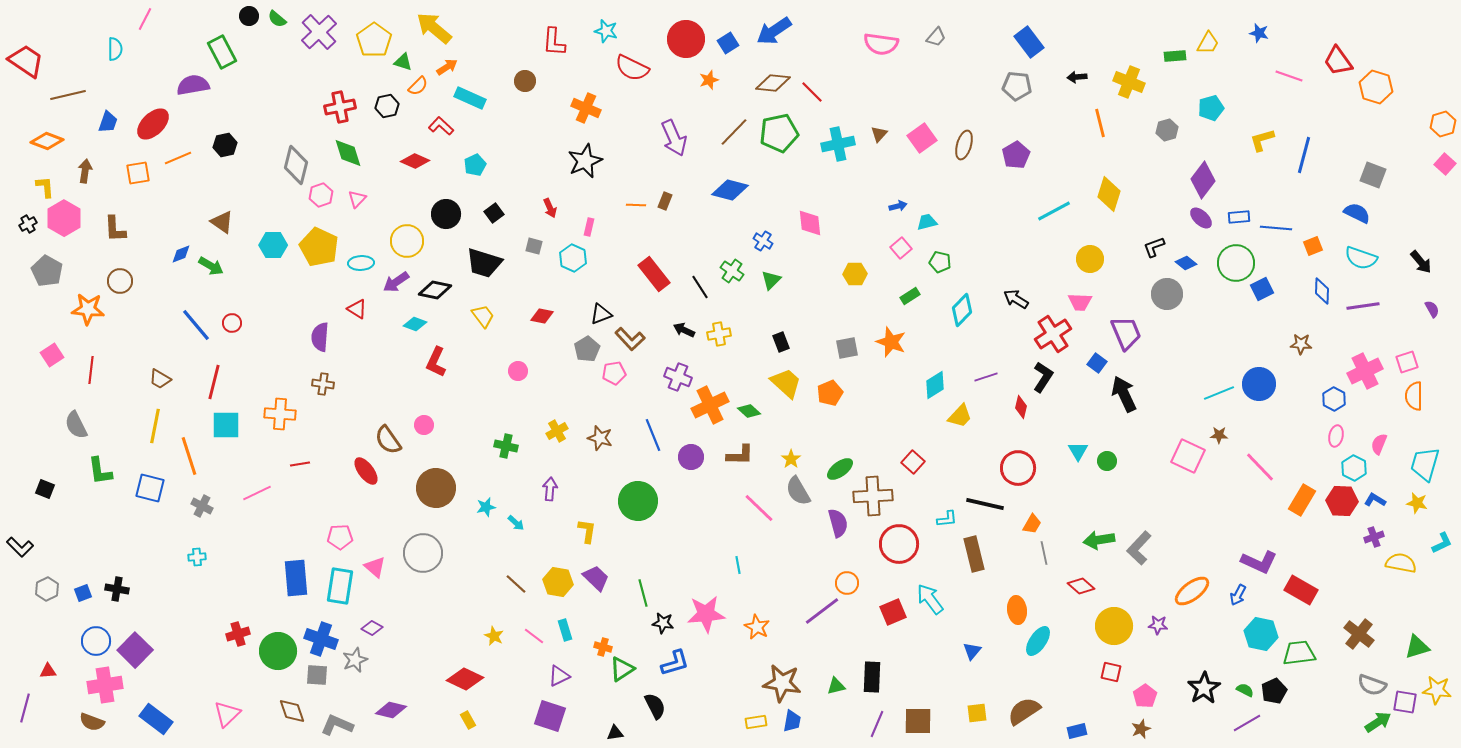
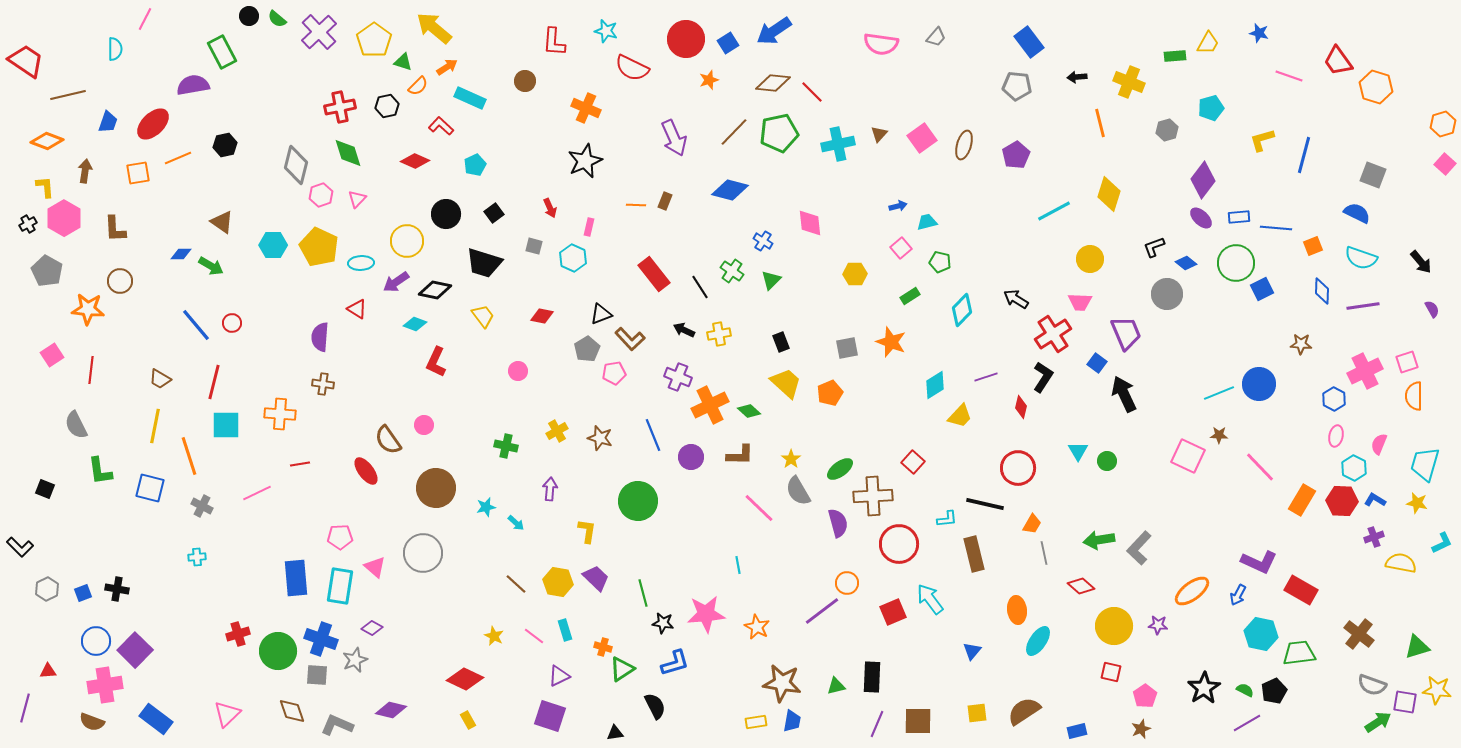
blue diamond at (181, 254): rotated 20 degrees clockwise
